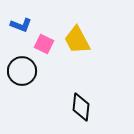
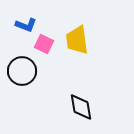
blue L-shape: moved 5 px right
yellow trapezoid: rotated 20 degrees clockwise
black diamond: rotated 16 degrees counterclockwise
